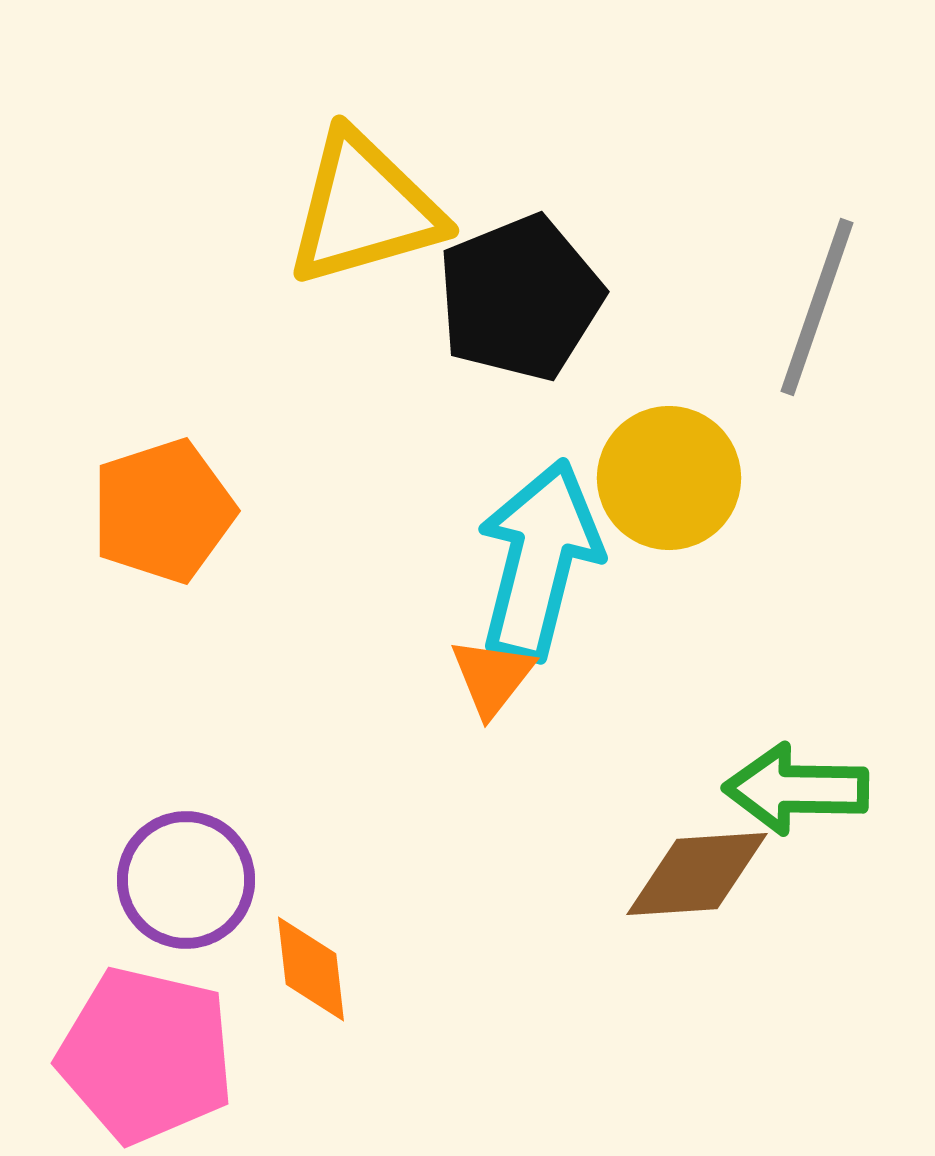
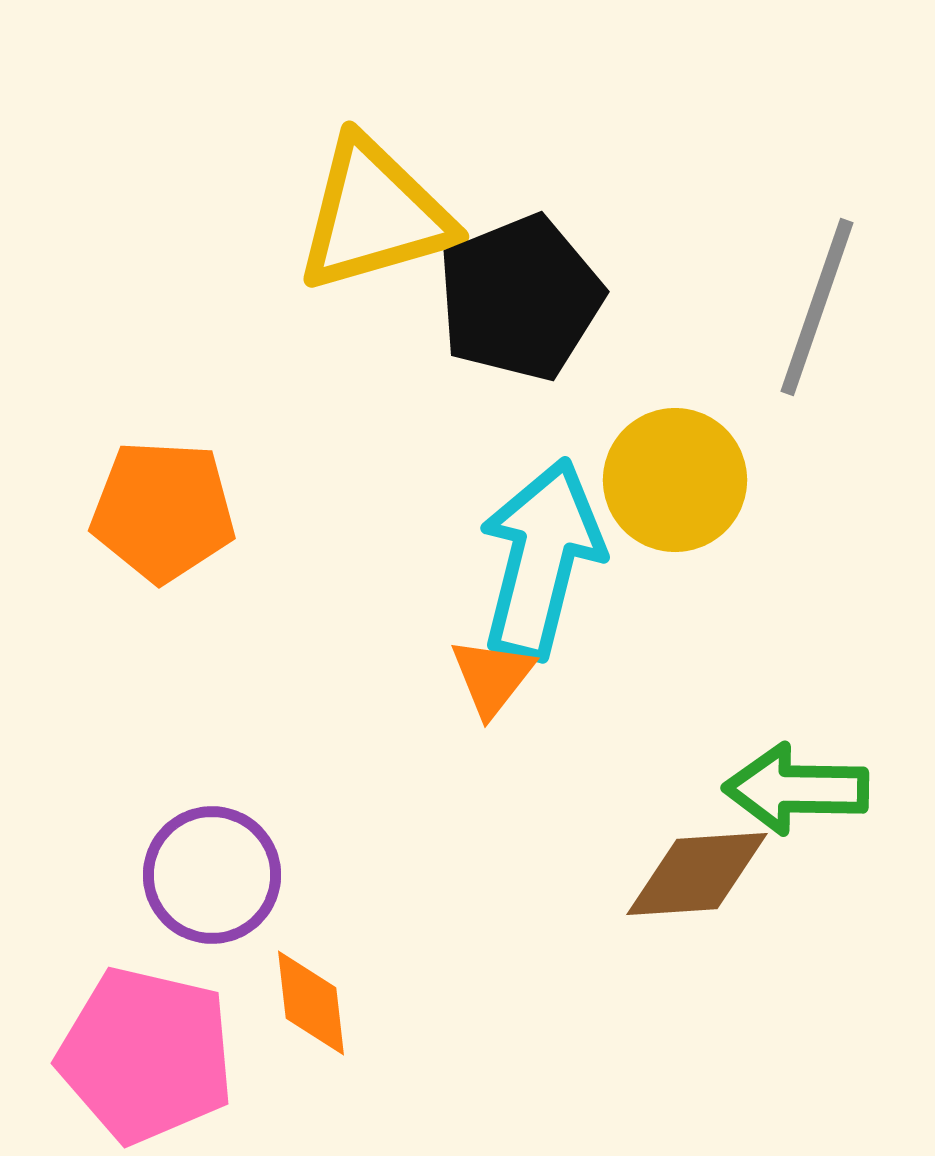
yellow triangle: moved 10 px right, 6 px down
yellow circle: moved 6 px right, 2 px down
orange pentagon: rotated 21 degrees clockwise
cyan arrow: moved 2 px right, 1 px up
purple circle: moved 26 px right, 5 px up
orange diamond: moved 34 px down
